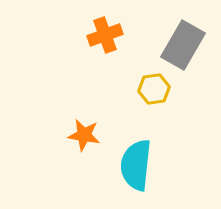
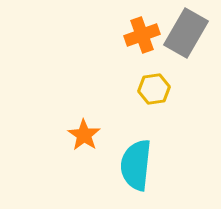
orange cross: moved 37 px right
gray rectangle: moved 3 px right, 12 px up
orange star: rotated 24 degrees clockwise
